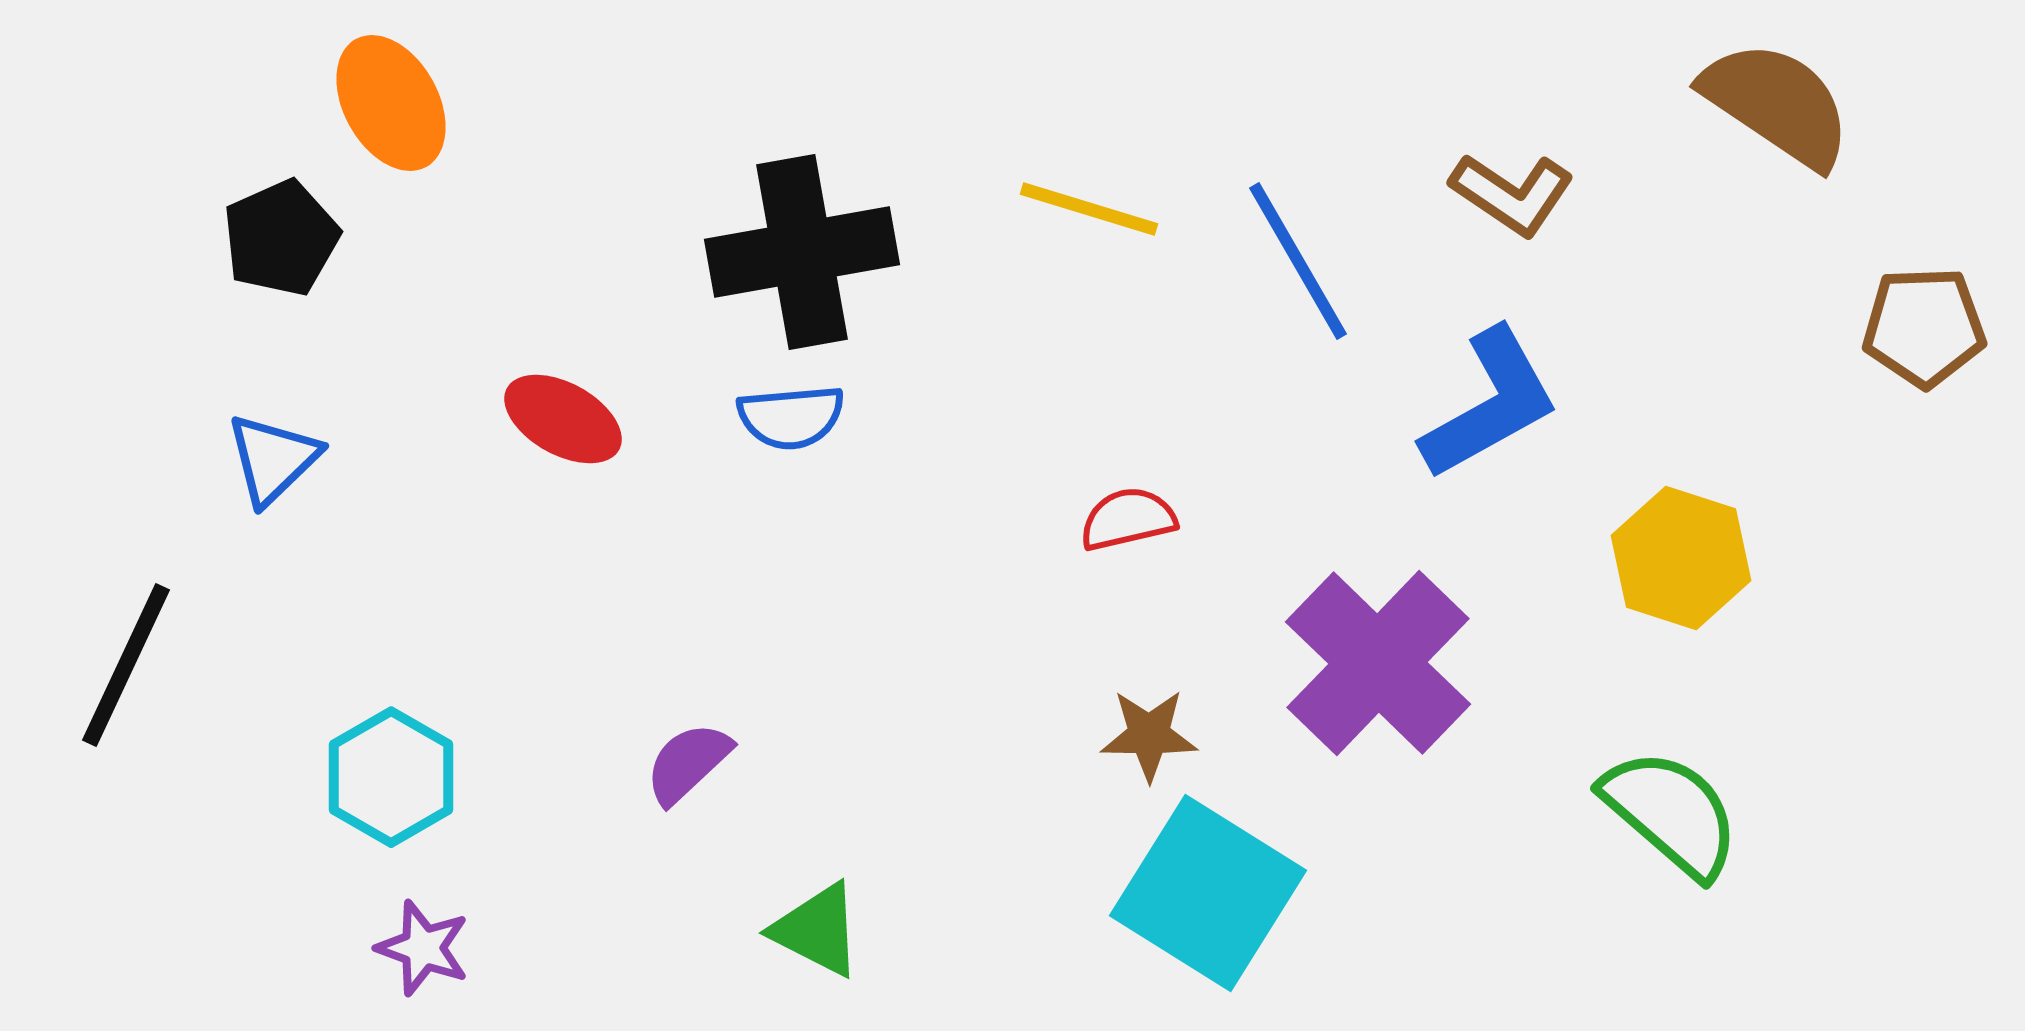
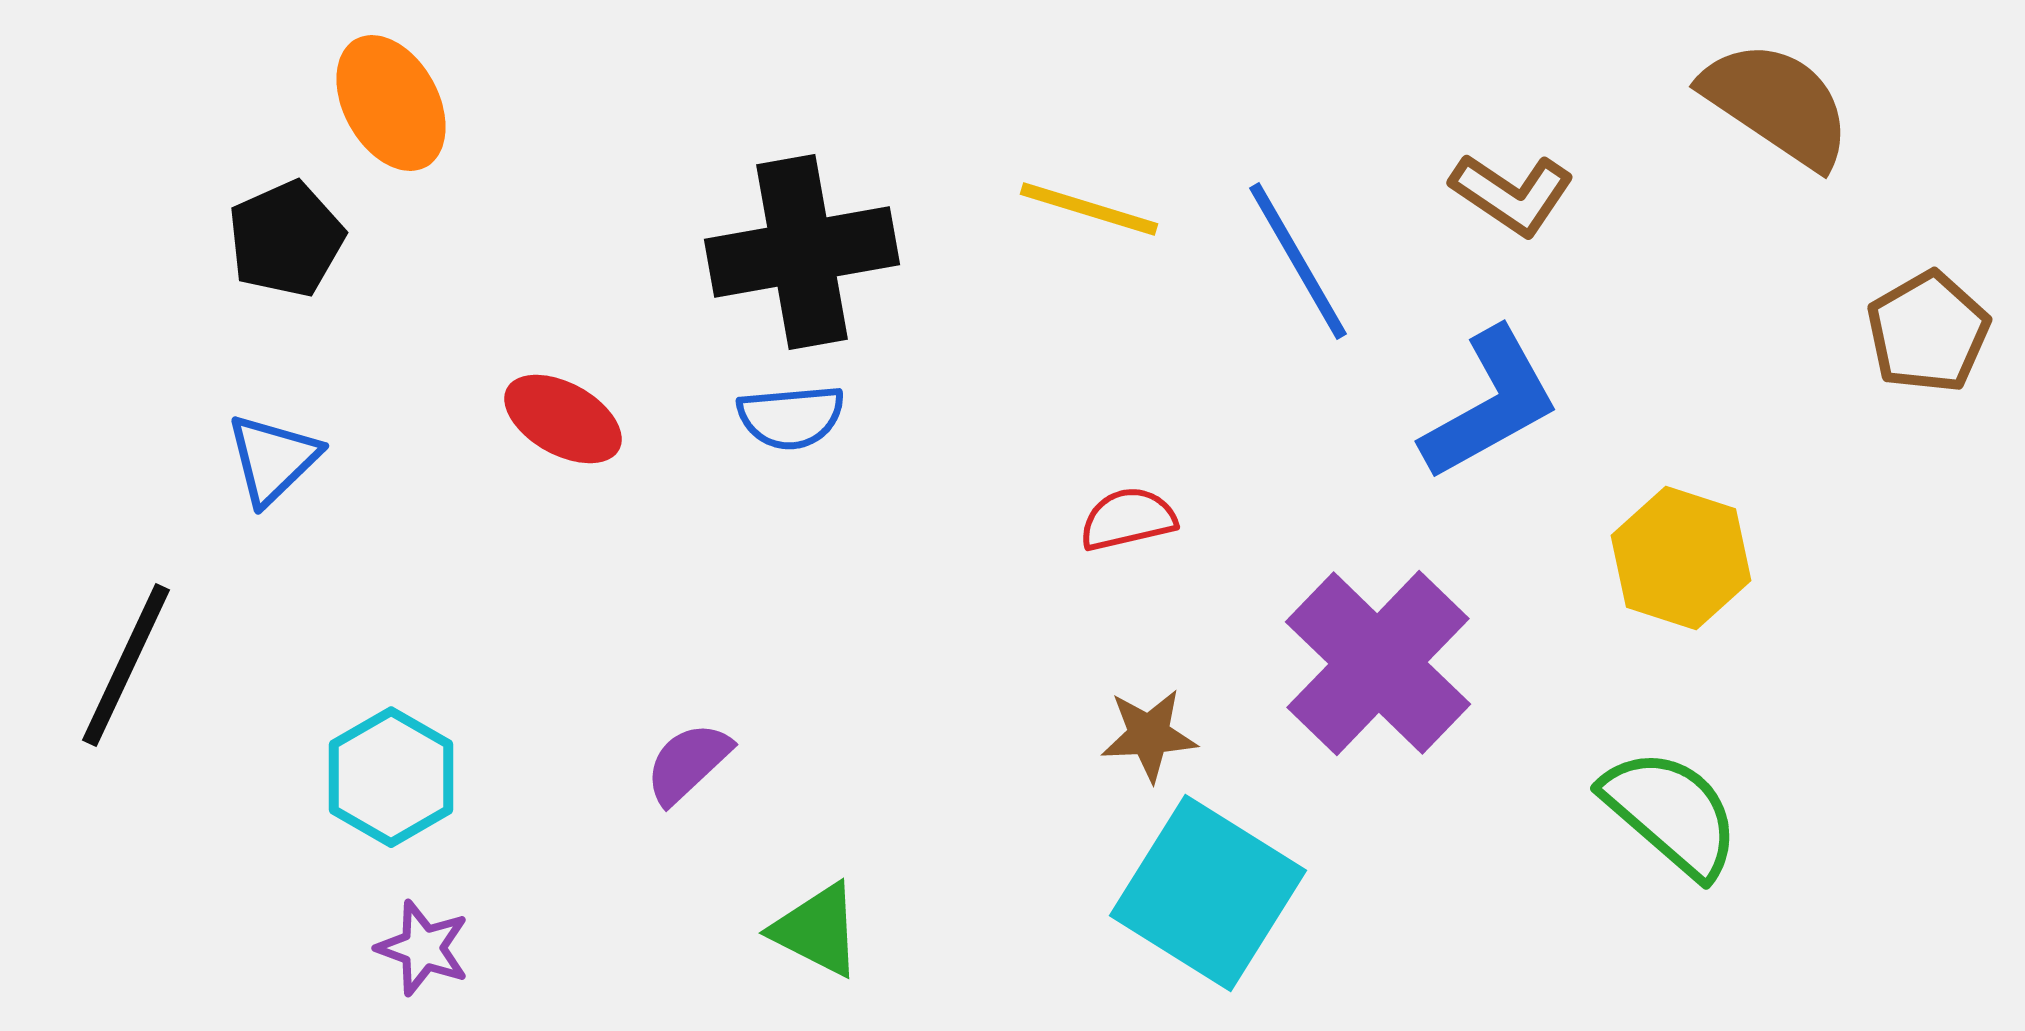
black pentagon: moved 5 px right, 1 px down
brown pentagon: moved 4 px right, 5 px down; rotated 28 degrees counterclockwise
brown star: rotated 4 degrees counterclockwise
